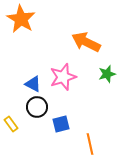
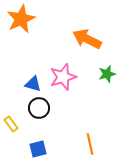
orange star: rotated 16 degrees clockwise
orange arrow: moved 1 px right, 3 px up
blue triangle: rotated 12 degrees counterclockwise
black circle: moved 2 px right, 1 px down
blue square: moved 23 px left, 25 px down
